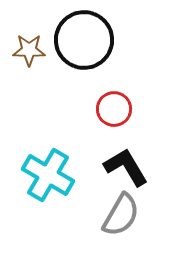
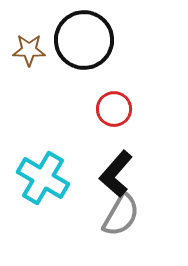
black L-shape: moved 10 px left, 7 px down; rotated 108 degrees counterclockwise
cyan cross: moved 5 px left, 3 px down
